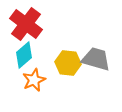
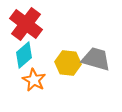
orange star: rotated 20 degrees counterclockwise
